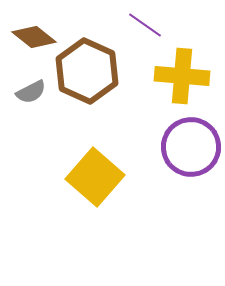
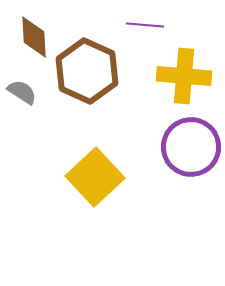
purple line: rotated 30 degrees counterclockwise
brown diamond: rotated 48 degrees clockwise
yellow cross: moved 2 px right
gray semicircle: moved 9 px left; rotated 120 degrees counterclockwise
yellow square: rotated 6 degrees clockwise
